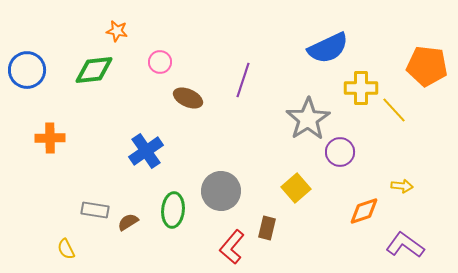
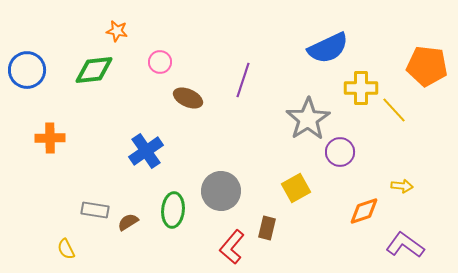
yellow square: rotated 12 degrees clockwise
